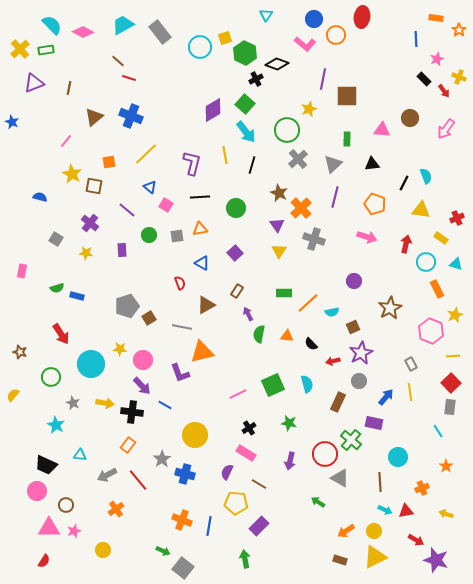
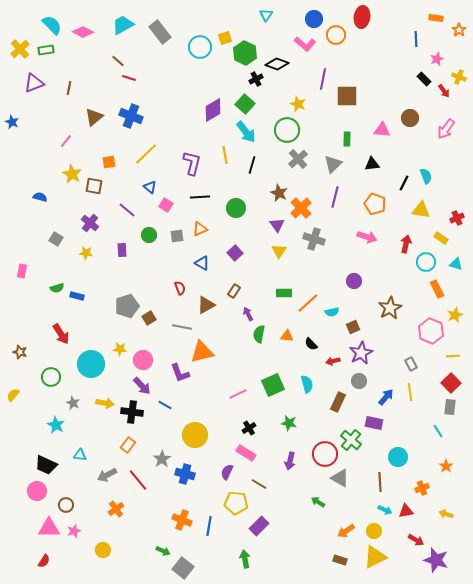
yellow star at (309, 109): moved 11 px left, 5 px up; rotated 28 degrees counterclockwise
orange triangle at (200, 229): rotated 14 degrees counterclockwise
red semicircle at (180, 283): moved 5 px down
brown rectangle at (237, 291): moved 3 px left
